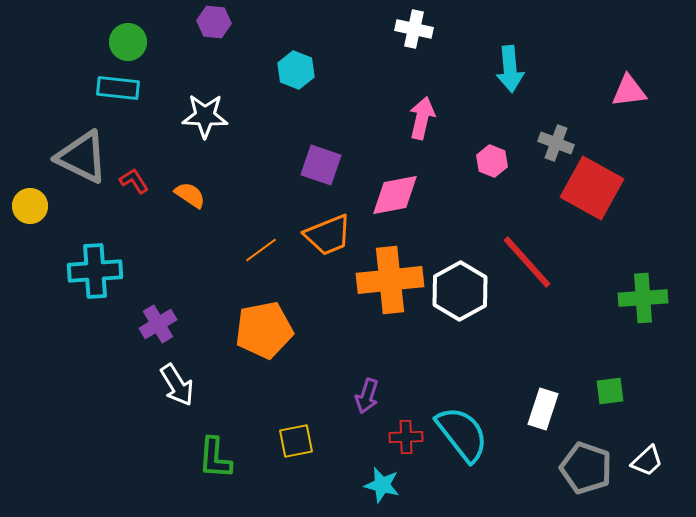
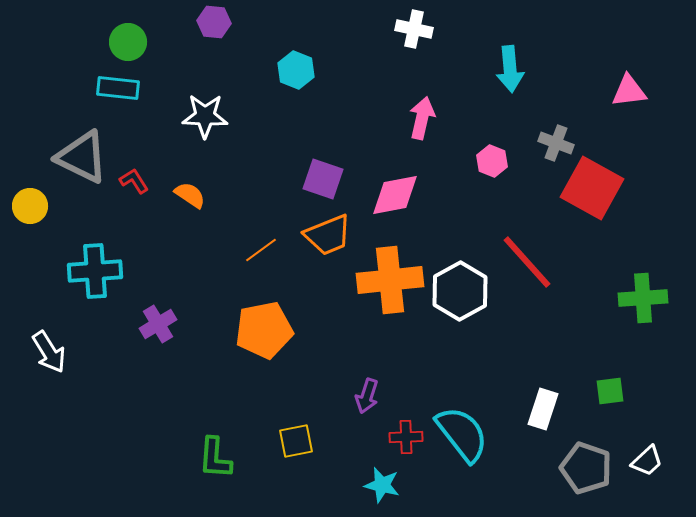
purple square: moved 2 px right, 14 px down
white arrow: moved 128 px left, 33 px up
